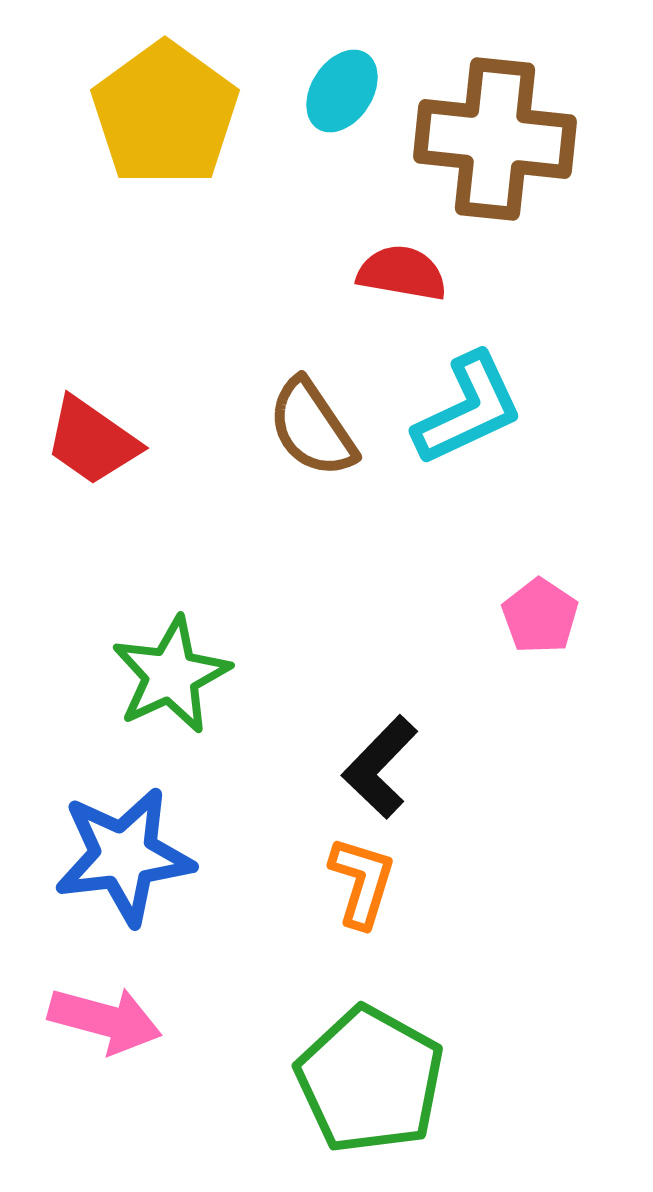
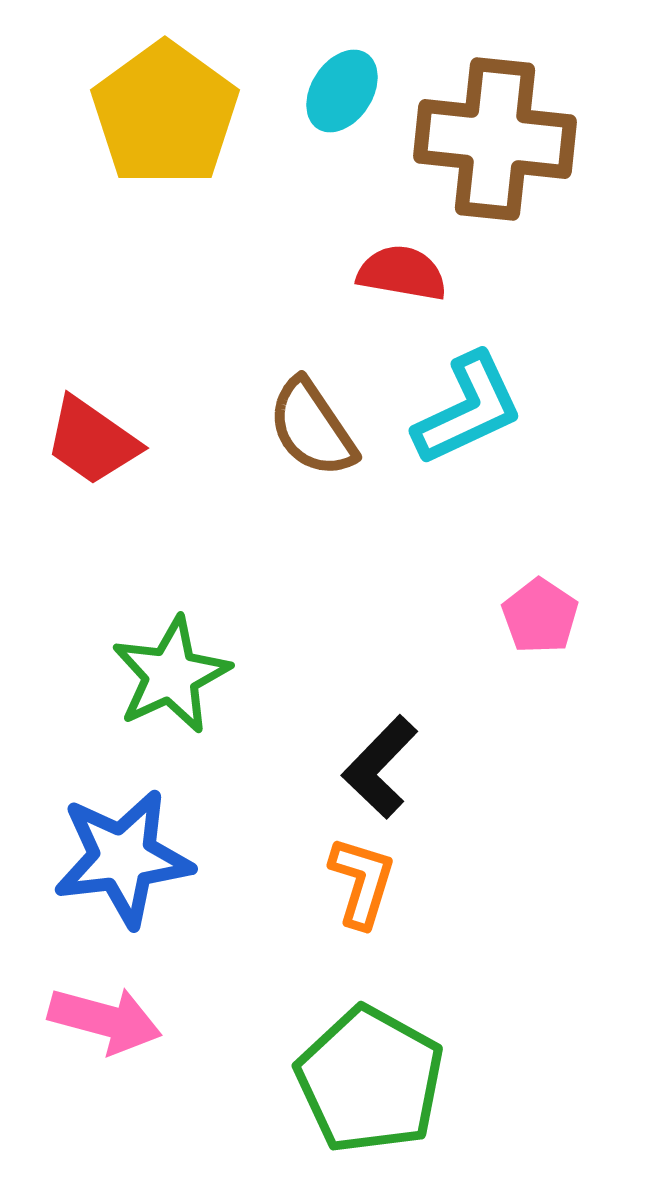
blue star: moved 1 px left, 2 px down
